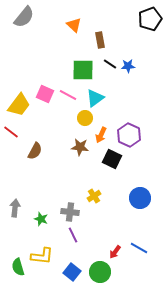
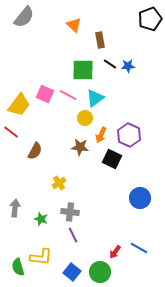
yellow cross: moved 35 px left, 13 px up
yellow L-shape: moved 1 px left, 1 px down
